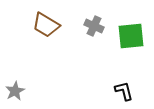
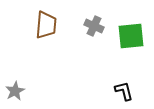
brown trapezoid: rotated 116 degrees counterclockwise
